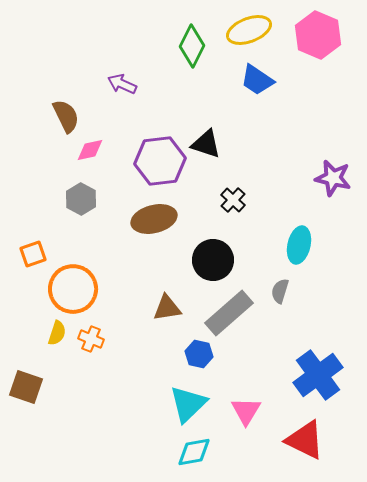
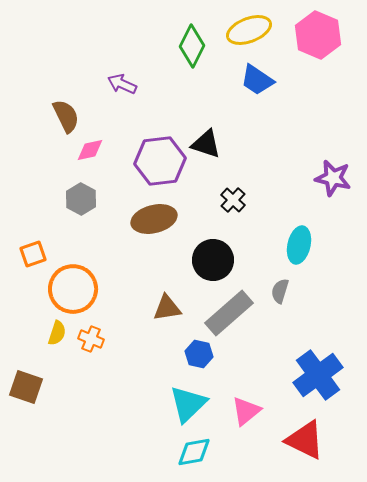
pink triangle: rotated 20 degrees clockwise
